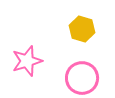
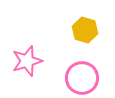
yellow hexagon: moved 3 px right, 1 px down
